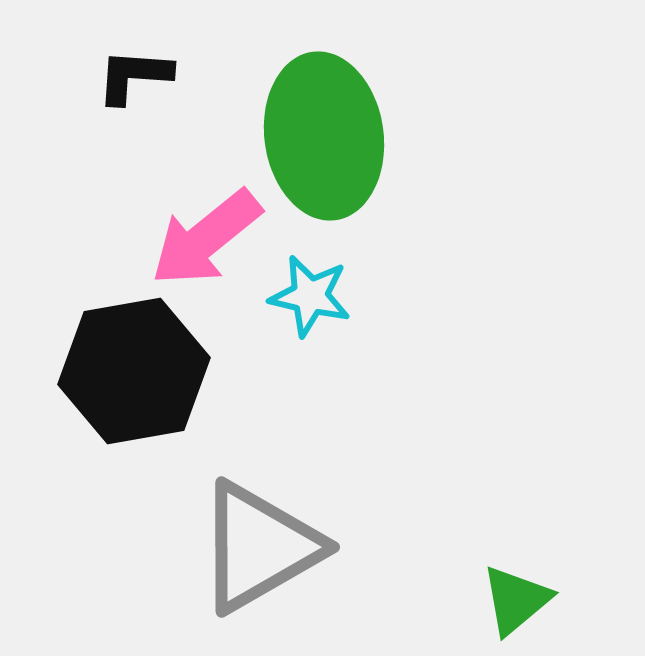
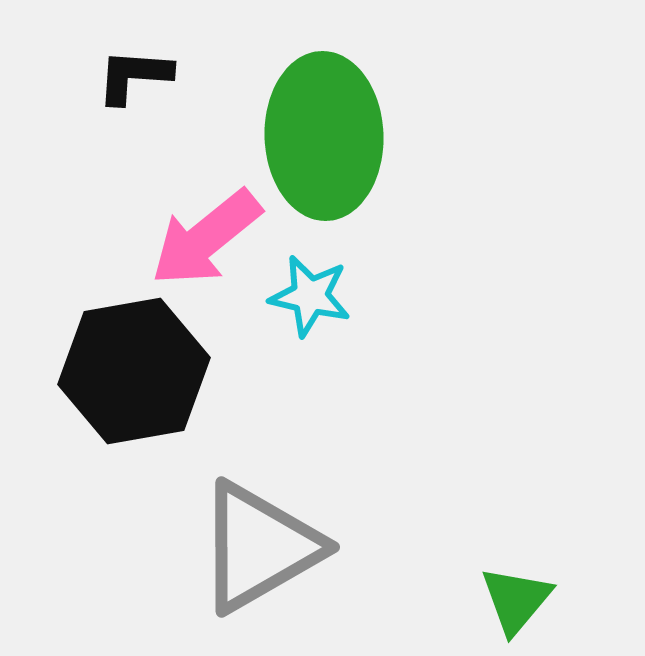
green ellipse: rotated 6 degrees clockwise
green triangle: rotated 10 degrees counterclockwise
